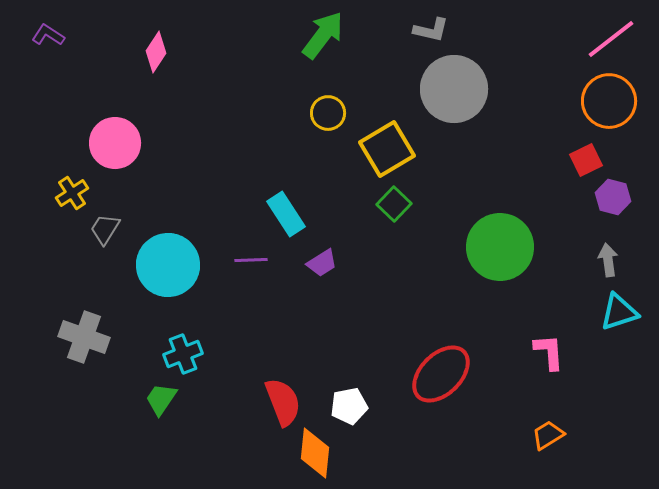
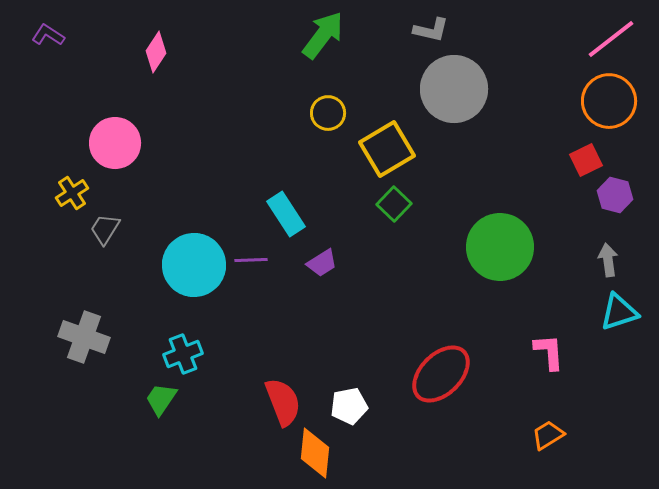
purple hexagon: moved 2 px right, 2 px up
cyan circle: moved 26 px right
